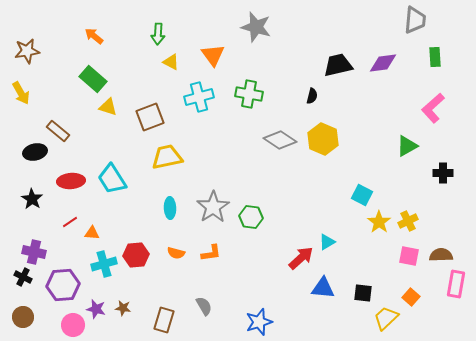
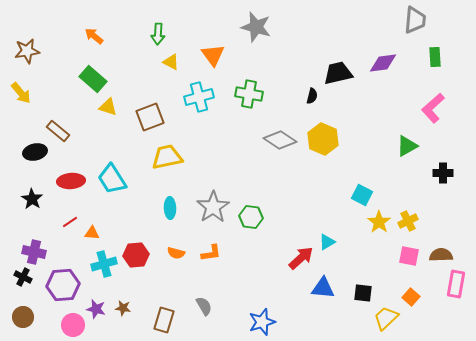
black trapezoid at (338, 65): moved 8 px down
yellow arrow at (21, 93): rotated 10 degrees counterclockwise
blue star at (259, 322): moved 3 px right
